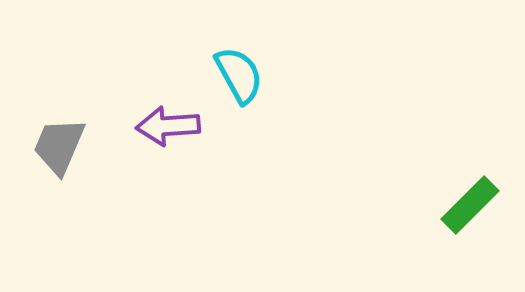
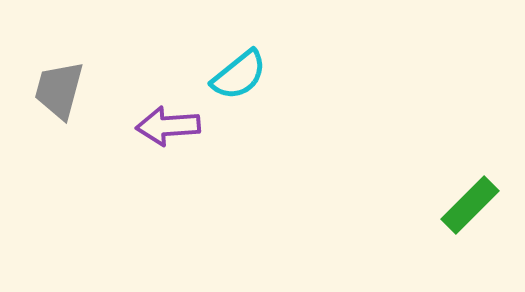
cyan semicircle: rotated 80 degrees clockwise
gray trapezoid: moved 56 px up; rotated 8 degrees counterclockwise
